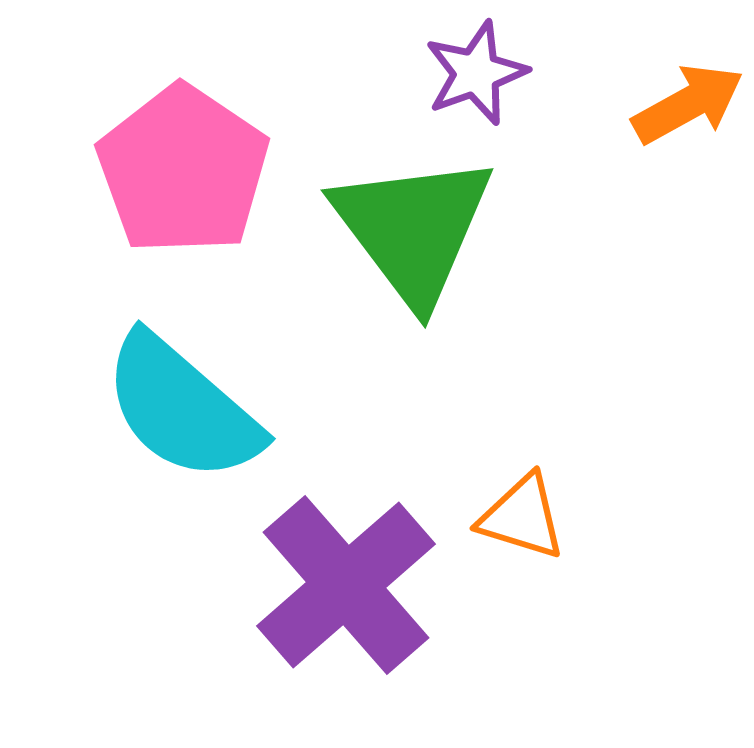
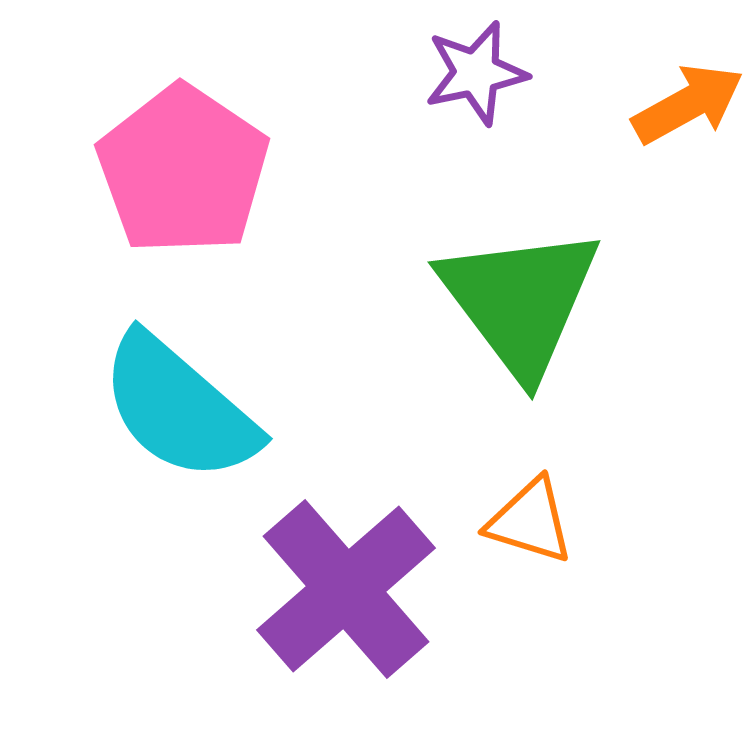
purple star: rotated 8 degrees clockwise
green triangle: moved 107 px right, 72 px down
cyan semicircle: moved 3 px left
orange triangle: moved 8 px right, 4 px down
purple cross: moved 4 px down
